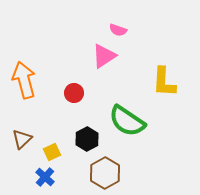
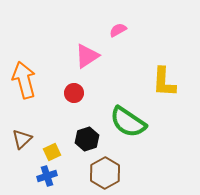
pink semicircle: rotated 132 degrees clockwise
pink triangle: moved 17 px left
green semicircle: moved 1 px right, 1 px down
black hexagon: rotated 10 degrees clockwise
blue cross: moved 2 px right, 1 px up; rotated 30 degrees clockwise
